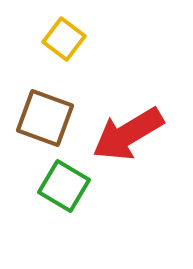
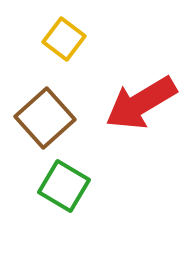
brown square: rotated 28 degrees clockwise
red arrow: moved 13 px right, 31 px up
